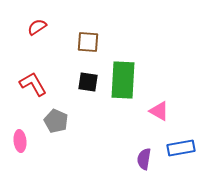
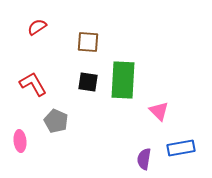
pink triangle: rotated 15 degrees clockwise
